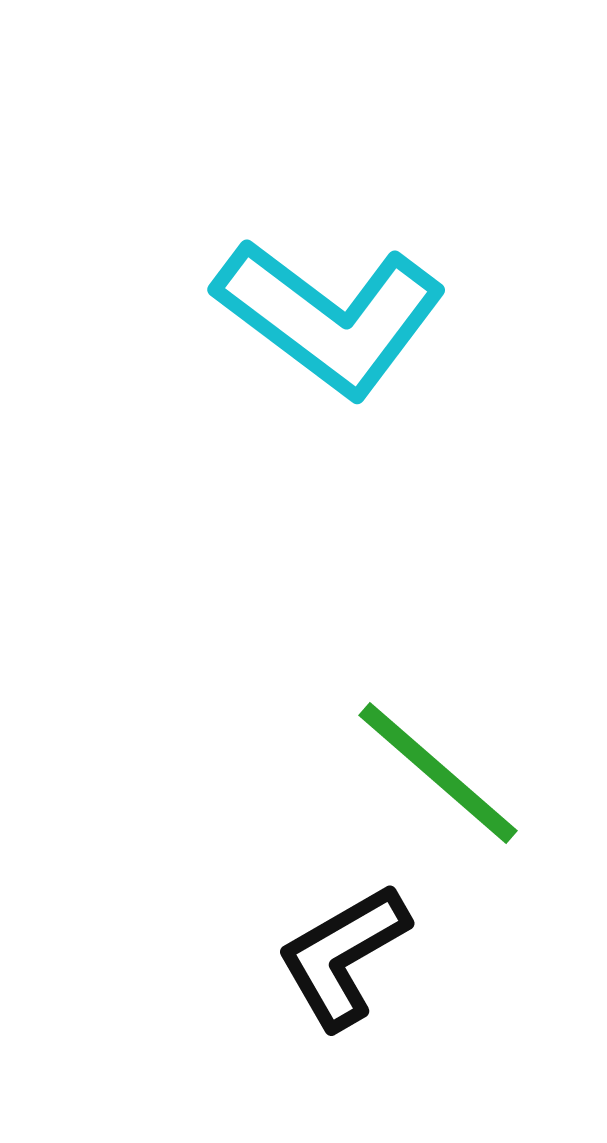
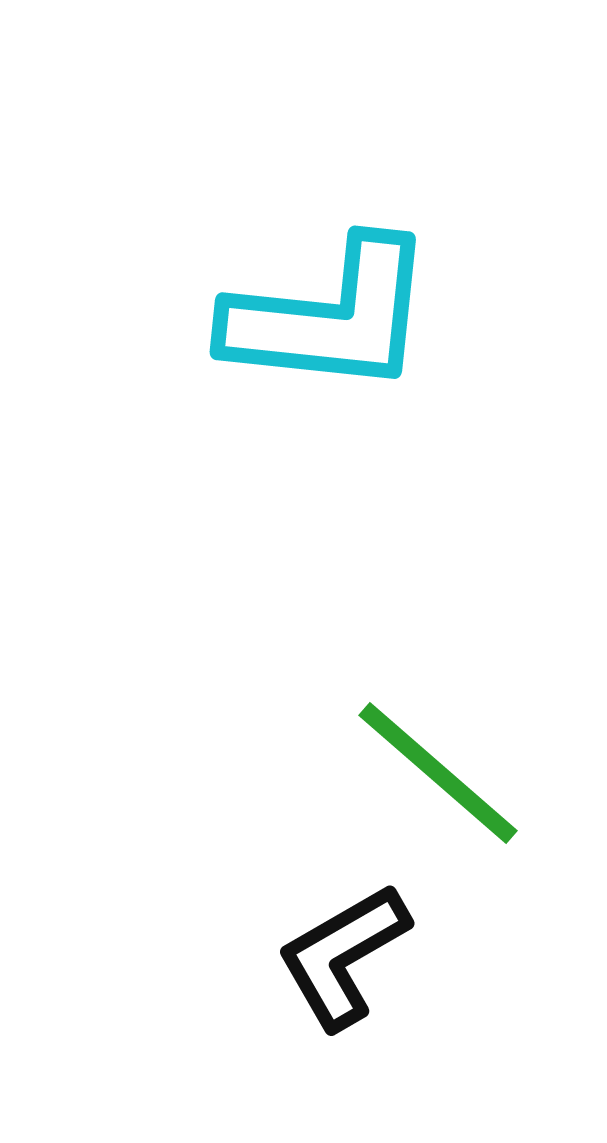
cyan L-shape: rotated 31 degrees counterclockwise
